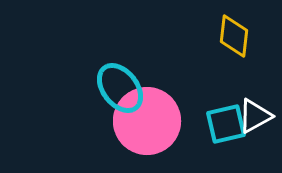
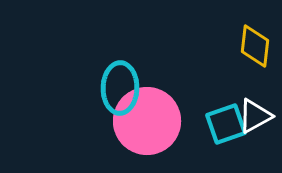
yellow diamond: moved 21 px right, 10 px down
cyan ellipse: rotated 39 degrees clockwise
cyan square: rotated 6 degrees counterclockwise
